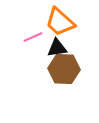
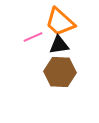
black triangle: moved 2 px right, 3 px up
brown hexagon: moved 4 px left, 3 px down
